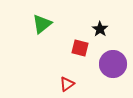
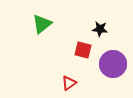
black star: rotated 28 degrees counterclockwise
red square: moved 3 px right, 2 px down
red triangle: moved 2 px right, 1 px up
